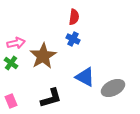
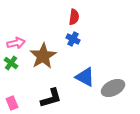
pink rectangle: moved 1 px right, 2 px down
